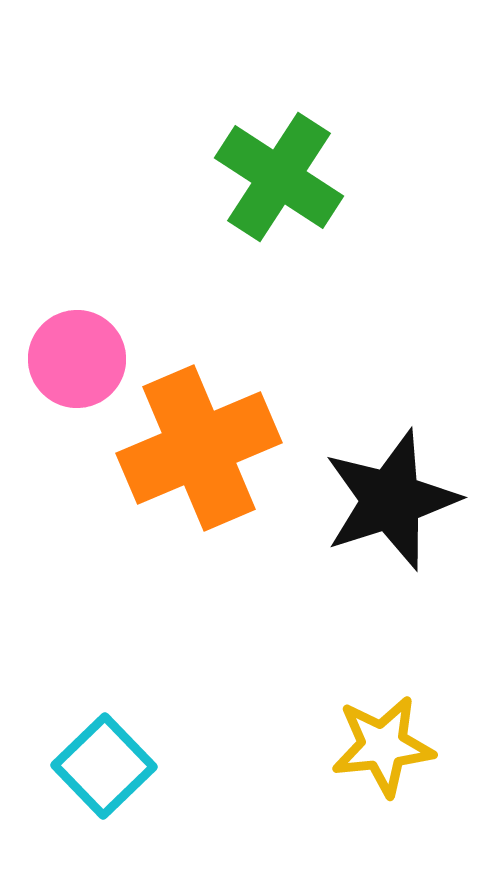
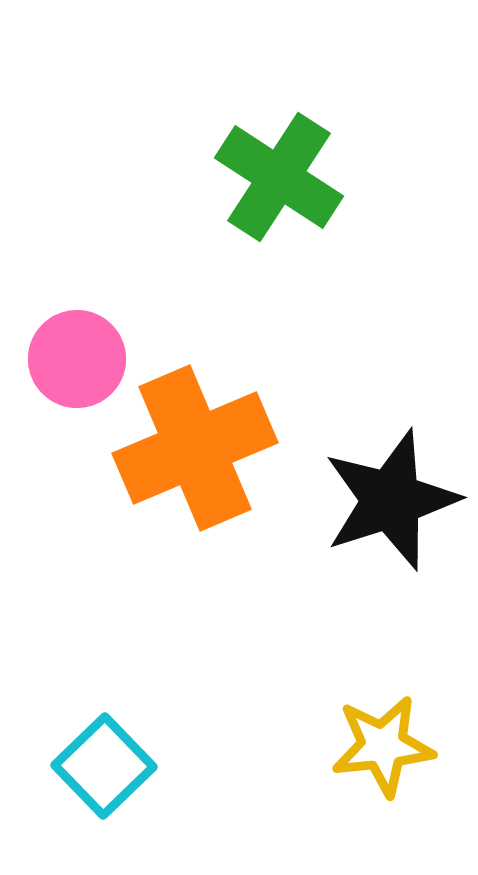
orange cross: moved 4 px left
